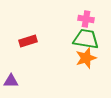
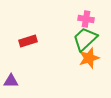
green trapezoid: moved 1 px left; rotated 52 degrees counterclockwise
orange star: moved 3 px right
